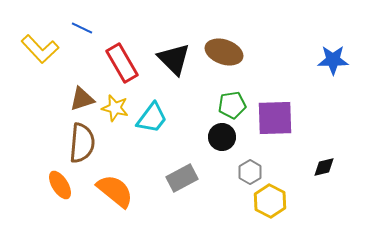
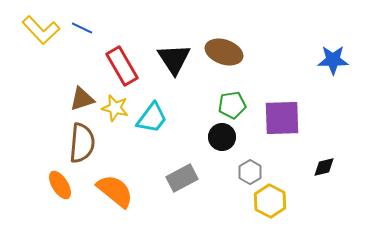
yellow L-shape: moved 1 px right, 19 px up
black triangle: rotated 12 degrees clockwise
red rectangle: moved 3 px down
purple square: moved 7 px right
